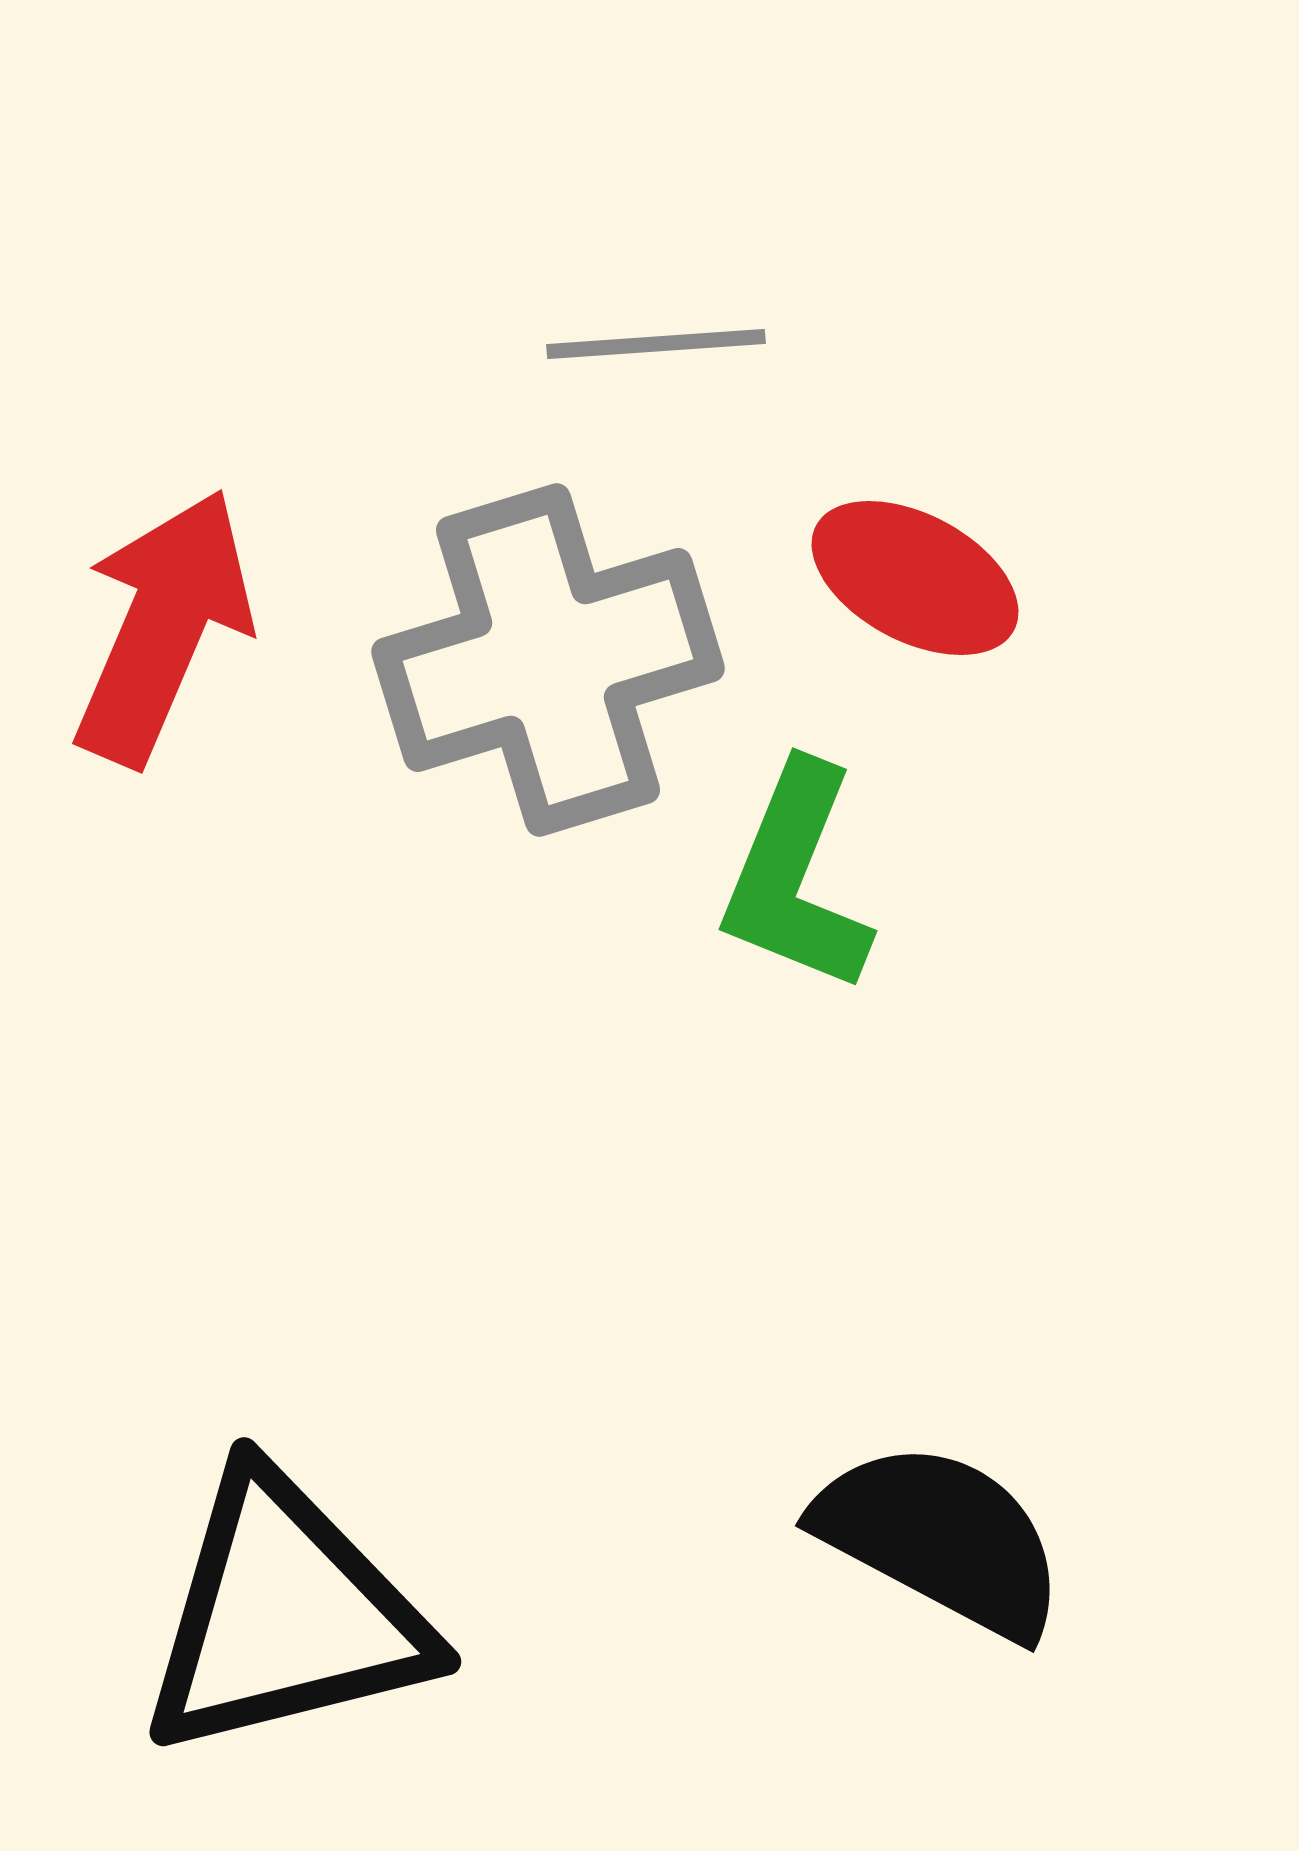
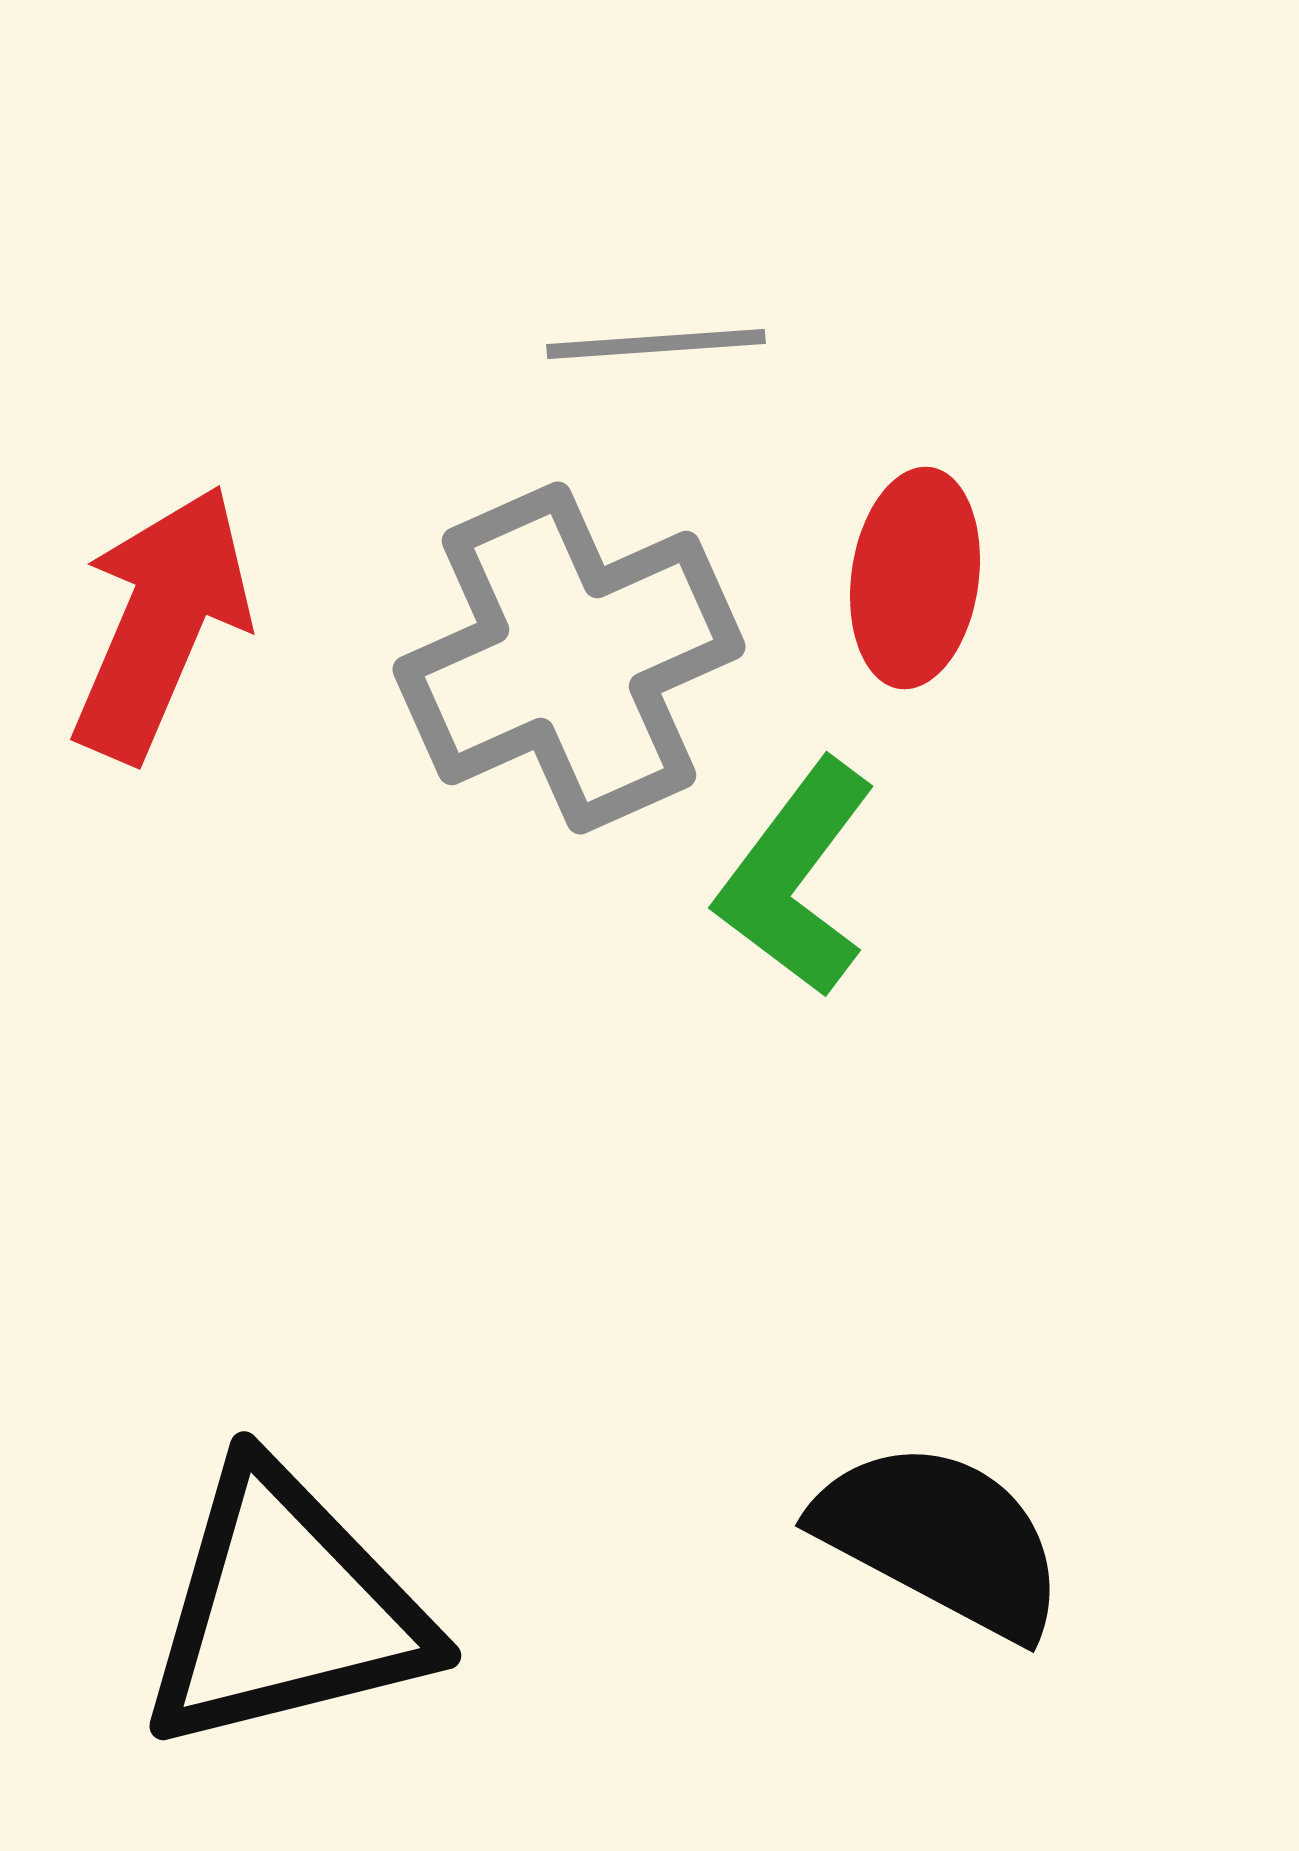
red ellipse: rotated 70 degrees clockwise
red arrow: moved 2 px left, 4 px up
gray cross: moved 21 px right, 2 px up; rotated 7 degrees counterclockwise
green L-shape: rotated 15 degrees clockwise
black triangle: moved 6 px up
